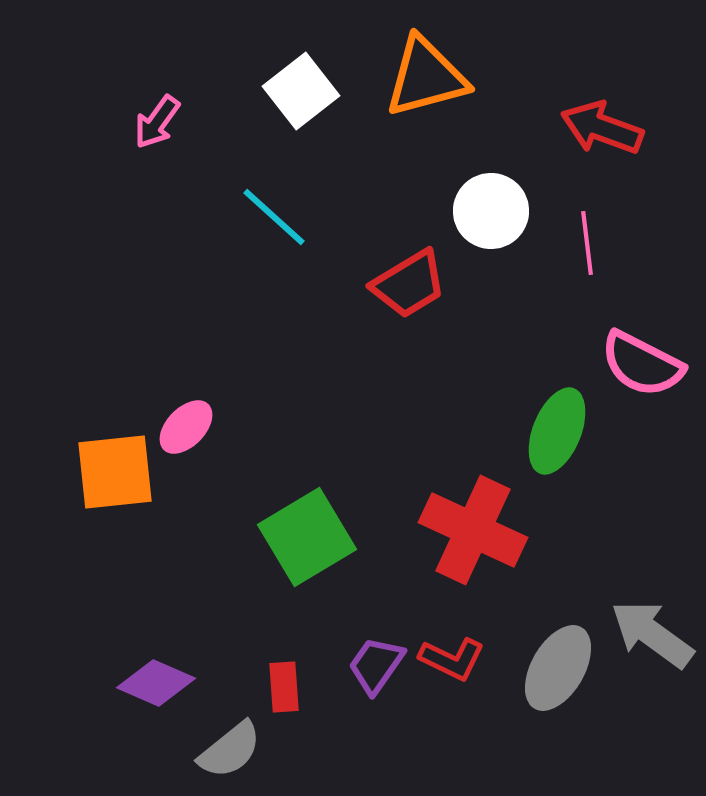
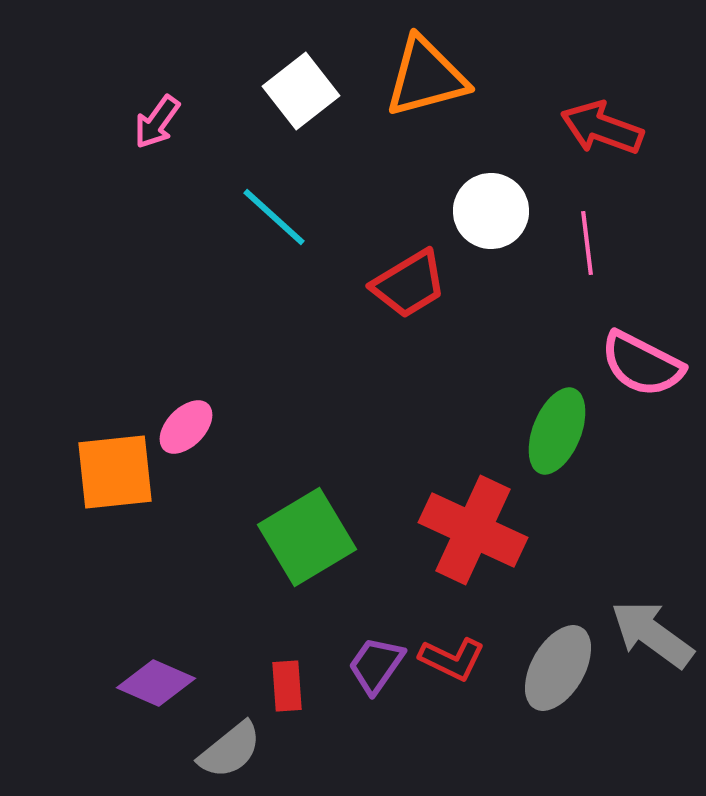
red rectangle: moved 3 px right, 1 px up
